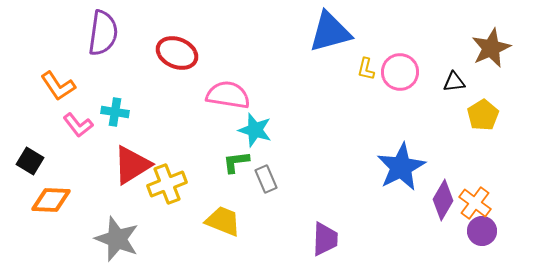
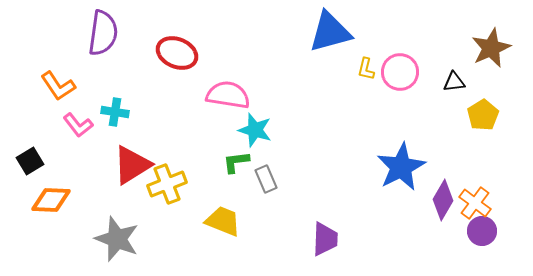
black square: rotated 28 degrees clockwise
